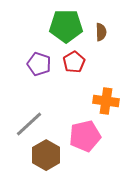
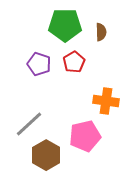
green pentagon: moved 1 px left, 1 px up
